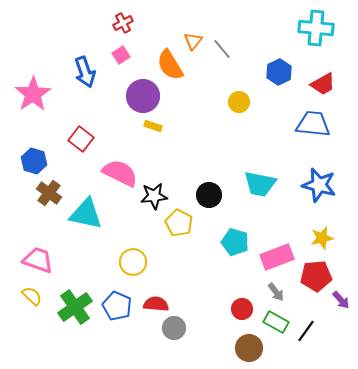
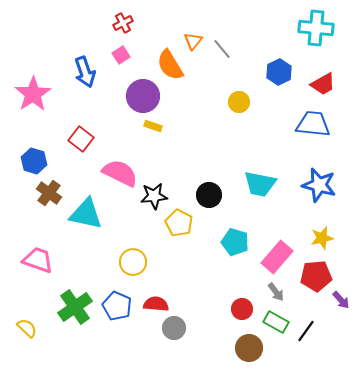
pink rectangle at (277, 257): rotated 28 degrees counterclockwise
yellow semicircle at (32, 296): moved 5 px left, 32 px down
